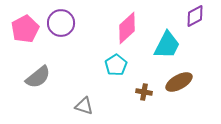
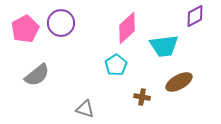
cyan trapezoid: moved 3 px left, 1 px down; rotated 56 degrees clockwise
gray semicircle: moved 1 px left, 2 px up
brown cross: moved 2 px left, 5 px down
gray triangle: moved 1 px right, 3 px down
